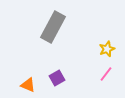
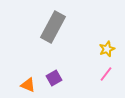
purple square: moved 3 px left
